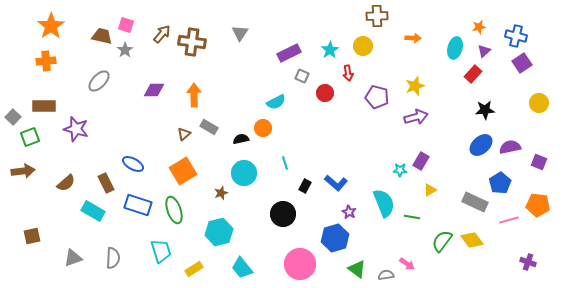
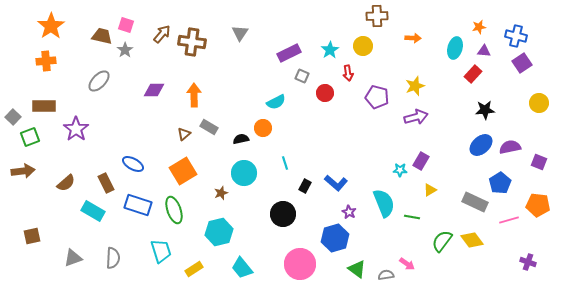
purple triangle at (484, 51): rotated 48 degrees clockwise
purple star at (76, 129): rotated 20 degrees clockwise
